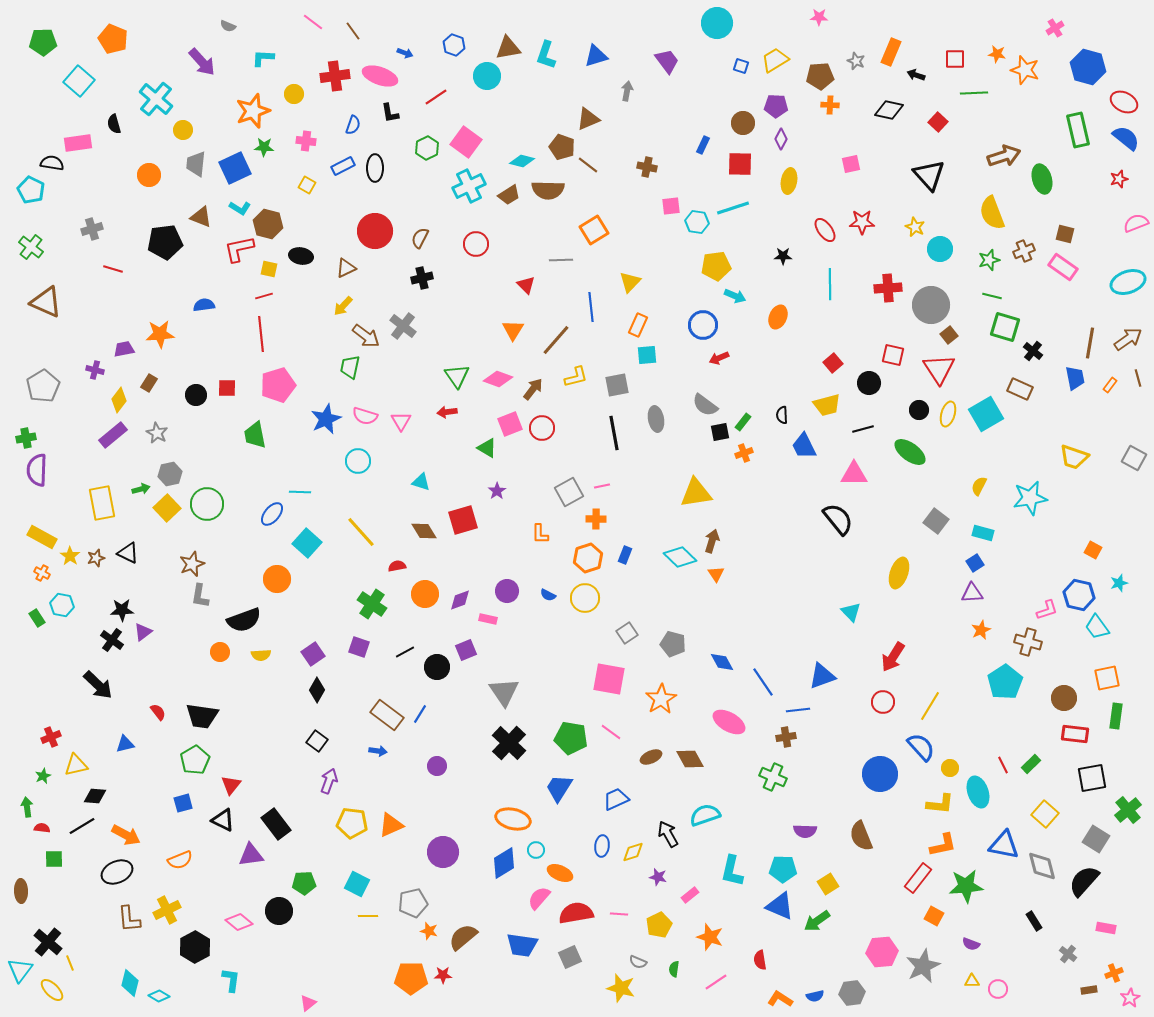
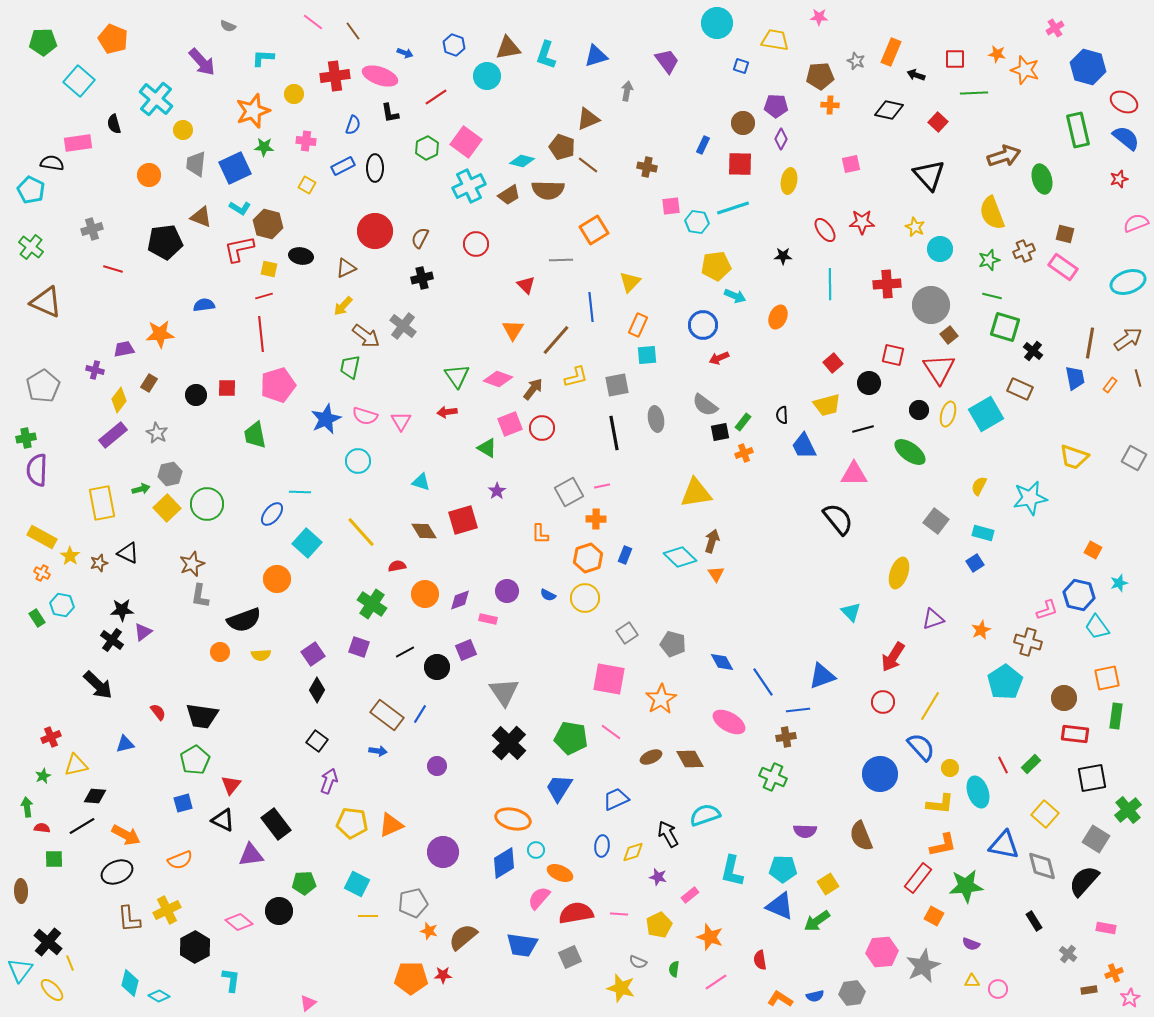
yellow trapezoid at (775, 60): moved 20 px up; rotated 40 degrees clockwise
red cross at (888, 288): moved 1 px left, 4 px up
brown star at (96, 558): moved 3 px right, 5 px down
purple triangle at (972, 593): moved 39 px left, 26 px down; rotated 15 degrees counterclockwise
